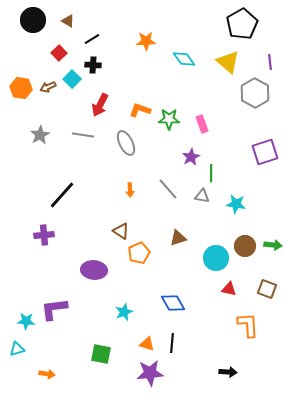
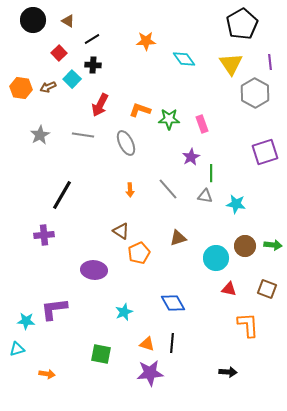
yellow triangle at (228, 62): moved 3 px right, 2 px down; rotated 15 degrees clockwise
black line at (62, 195): rotated 12 degrees counterclockwise
gray triangle at (202, 196): moved 3 px right
